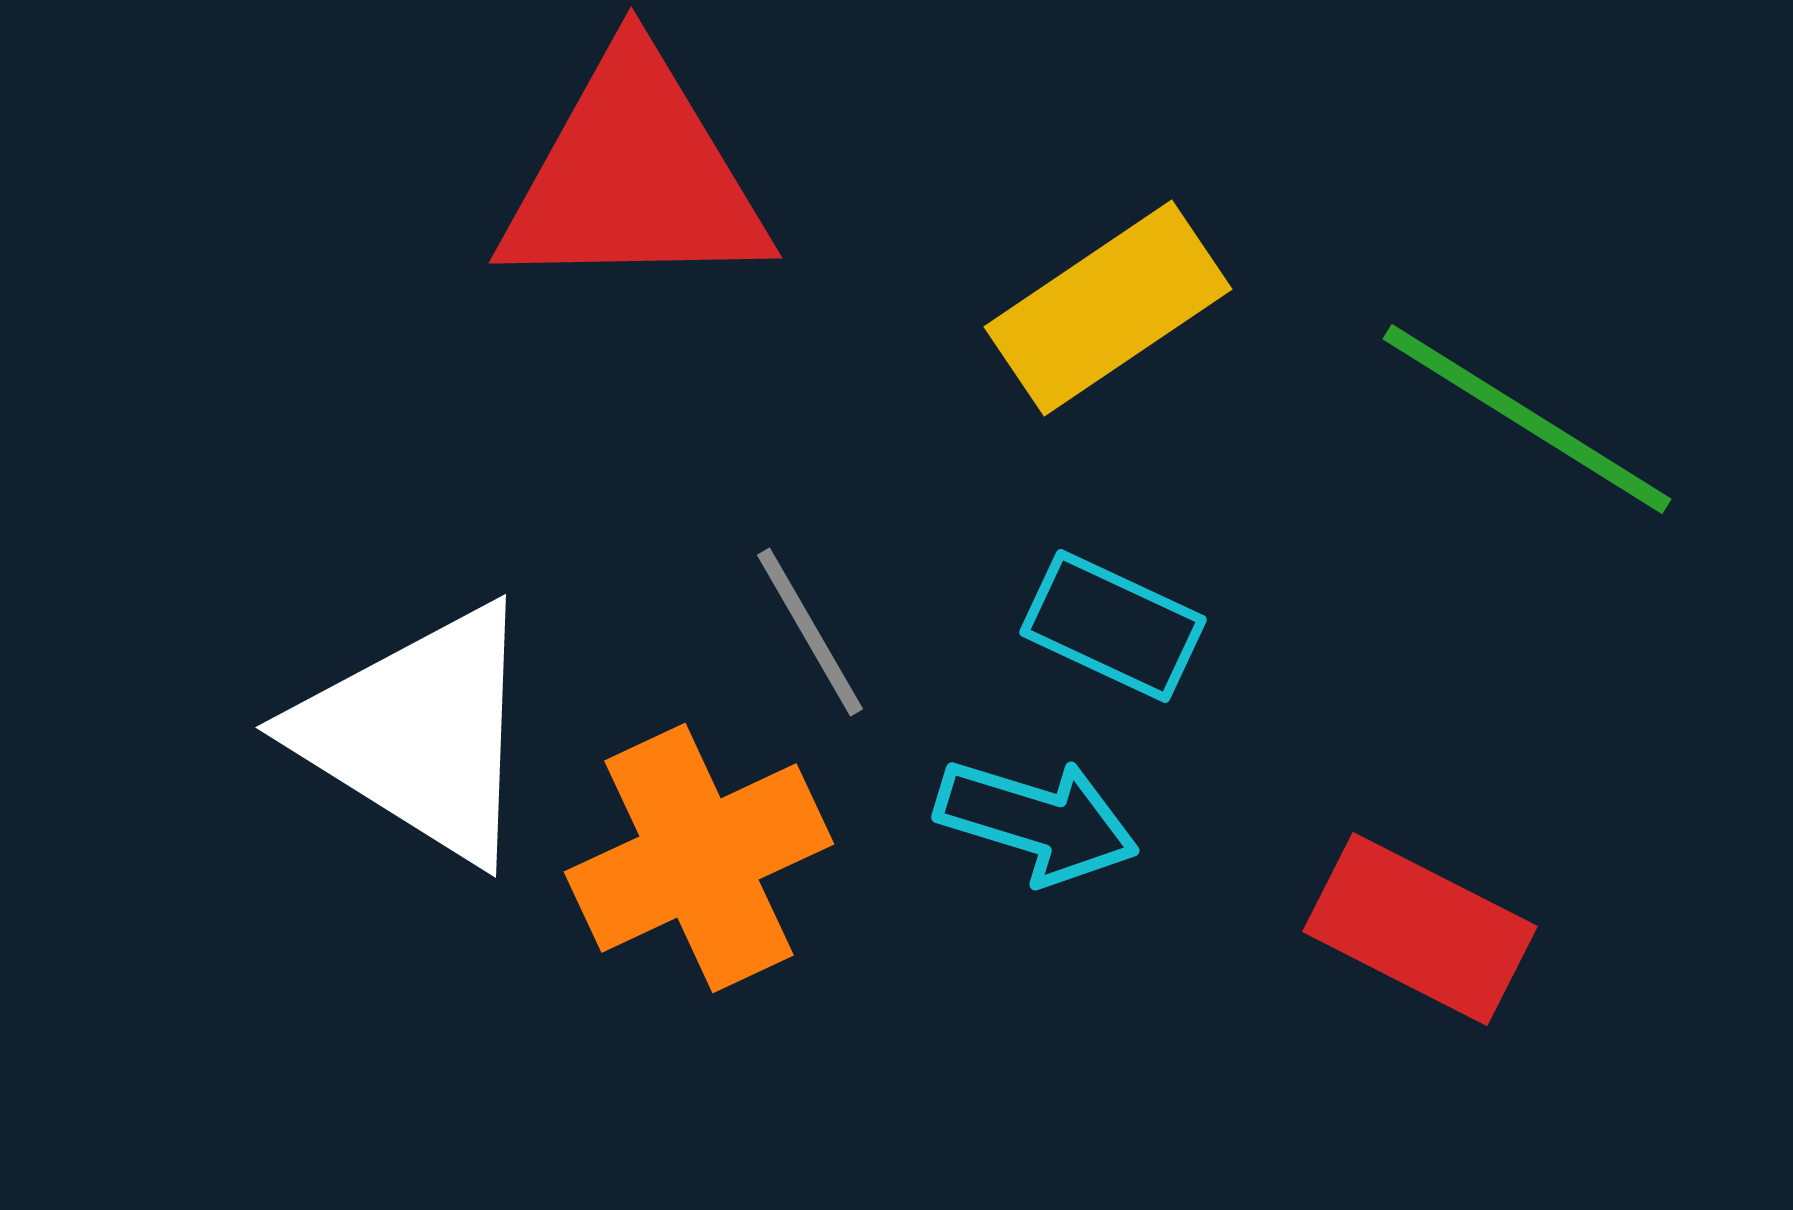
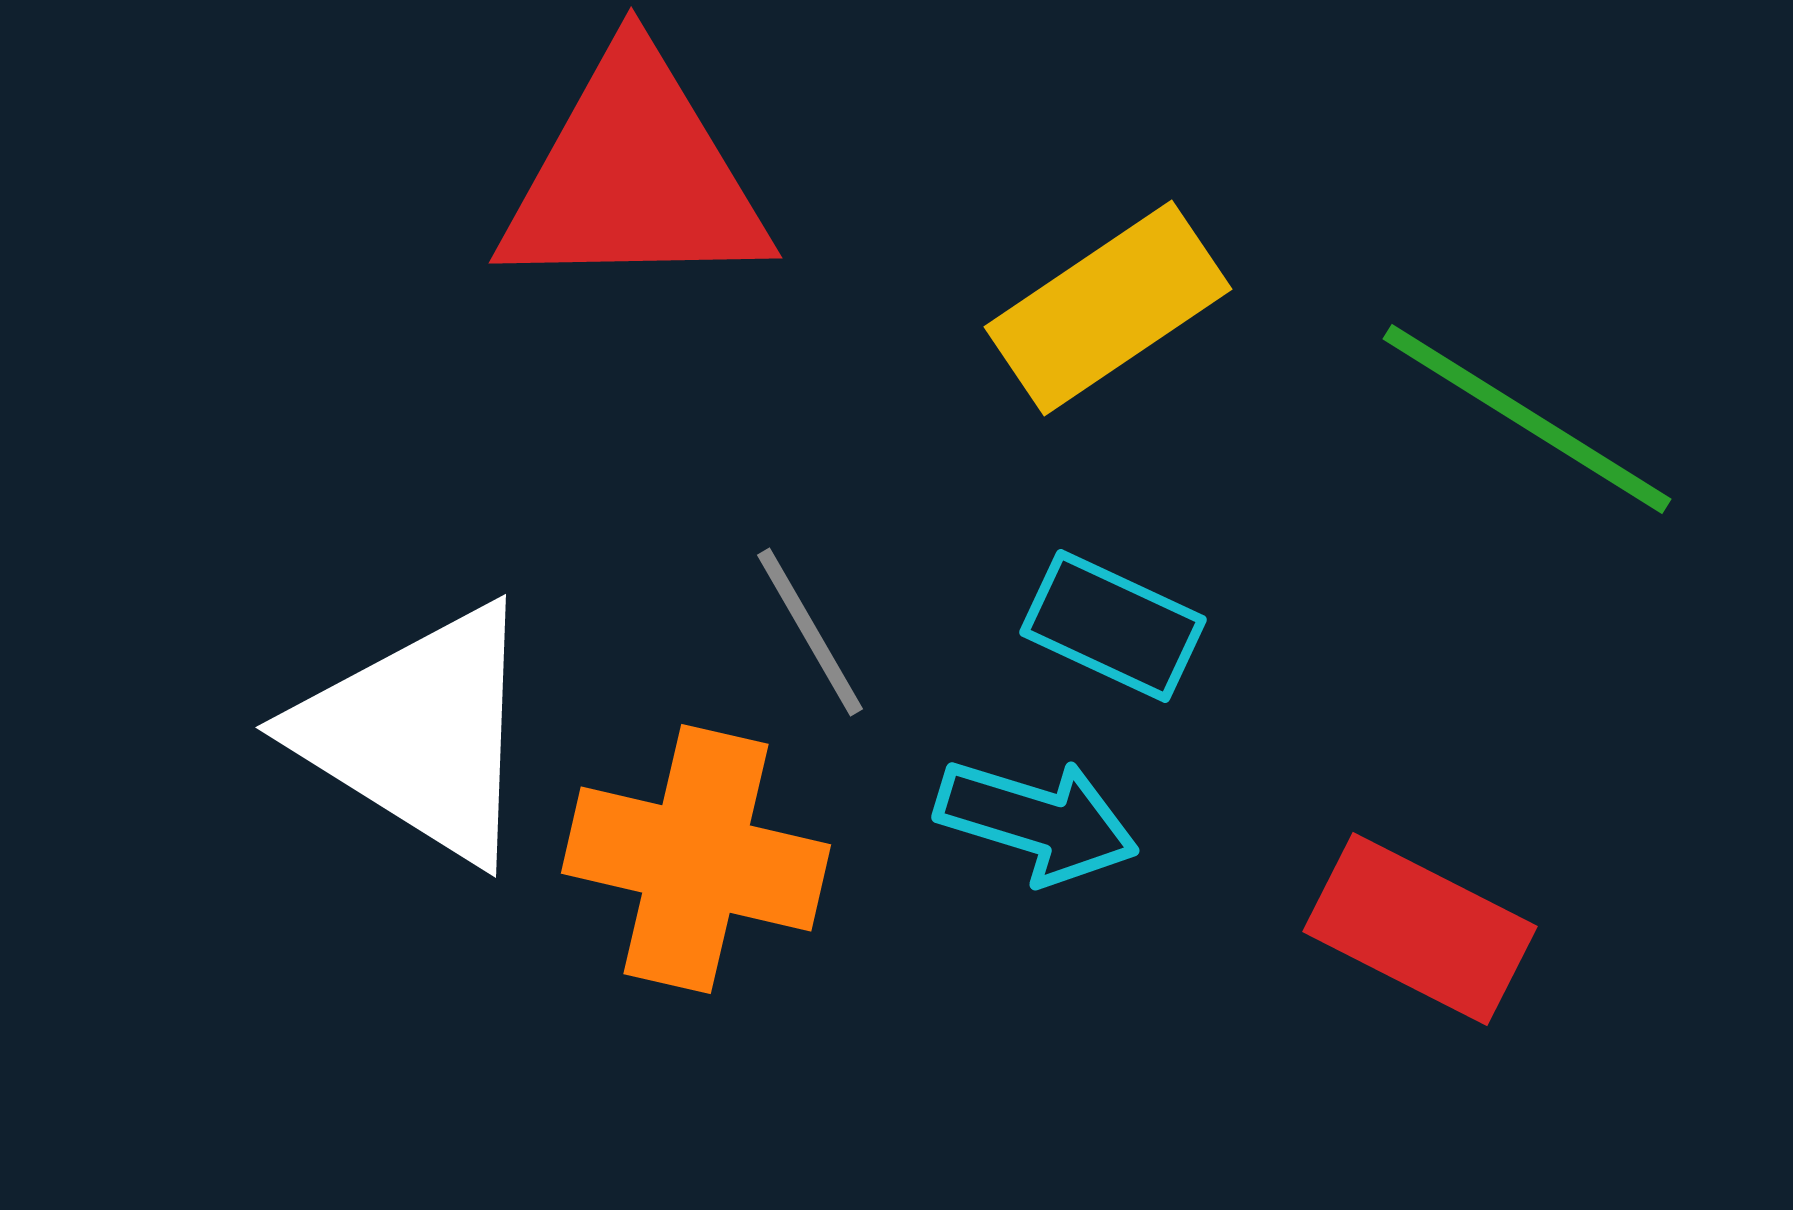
orange cross: moved 3 px left, 1 px down; rotated 38 degrees clockwise
